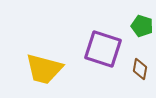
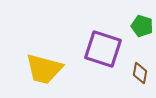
brown diamond: moved 4 px down
